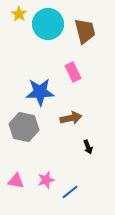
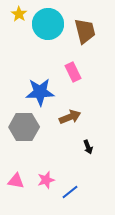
brown arrow: moved 1 px left, 1 px up; rotated 10 degrees counterclockwise
gray hexagon: rotated 12 degrees counterclockwise
